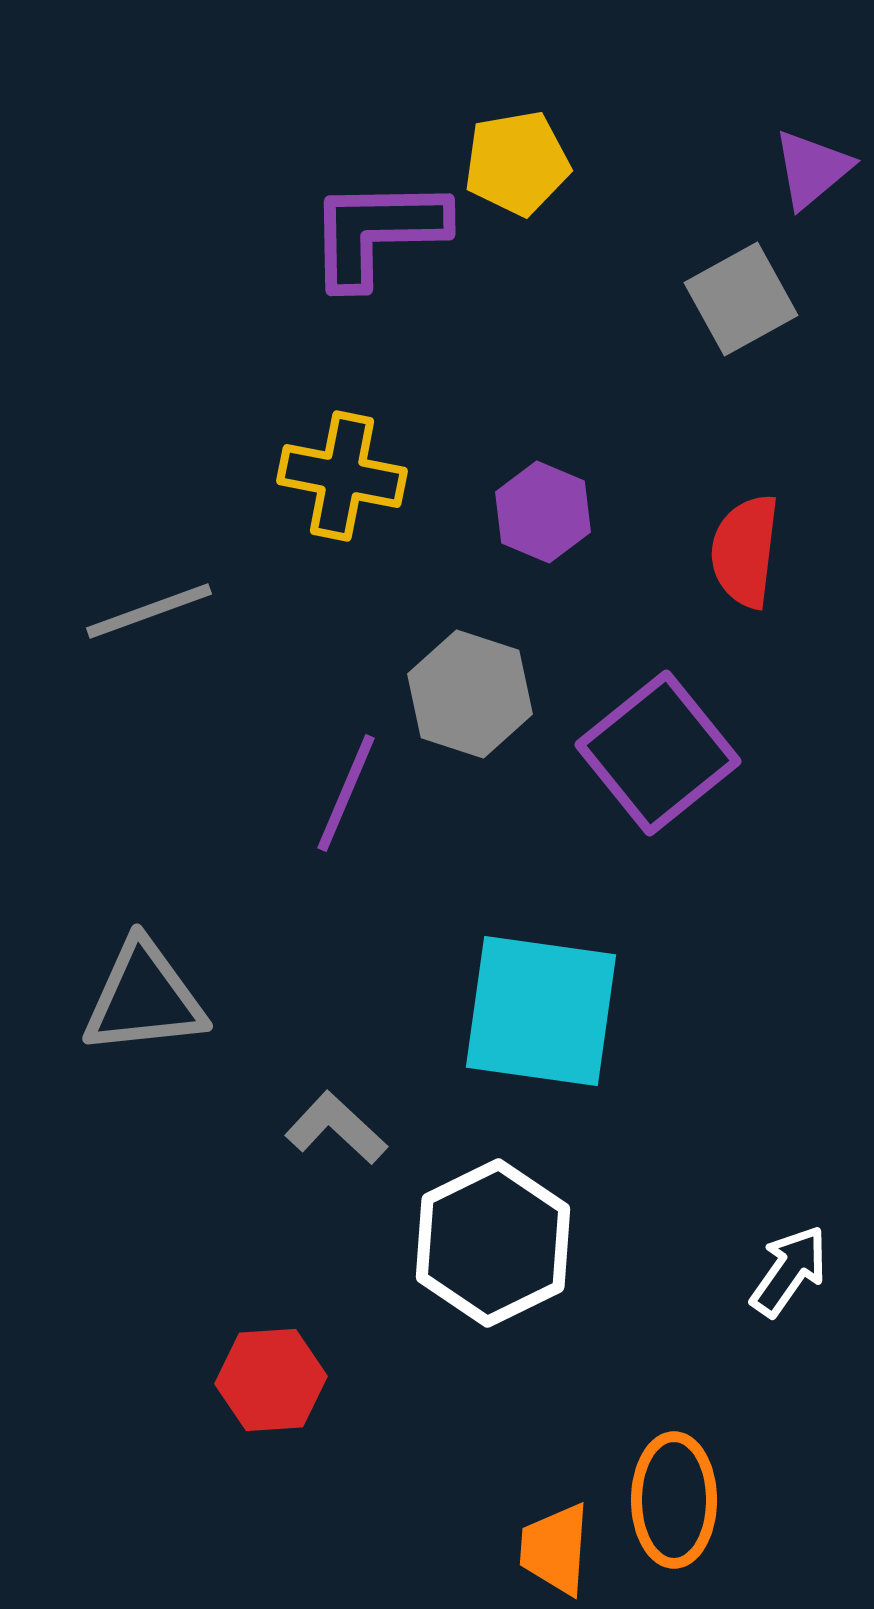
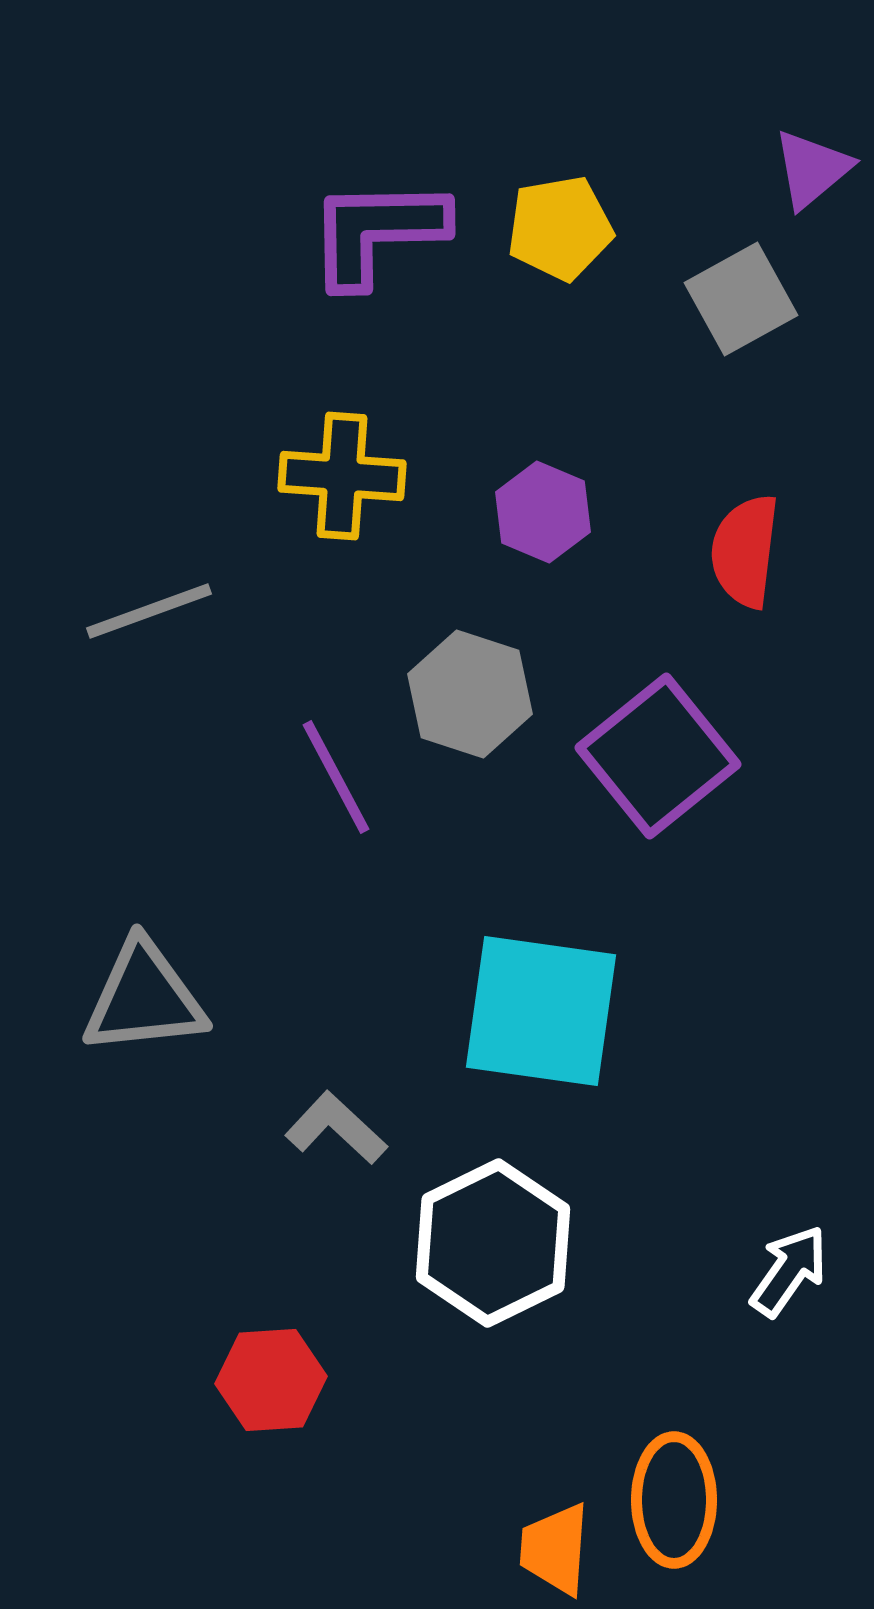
yellow pentagon: moved 43 px right, 65 px down
yellow cross: rotated 7 degrees counterclockwise
purple square: moved 3 px down
purple line: moved 10 px left, 16 px up; rotated 51 degrees counterclockwise
